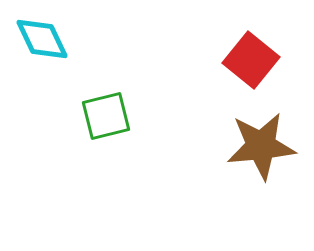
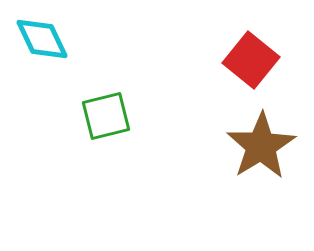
brown star: rotated 26 degrees counterclockwise
